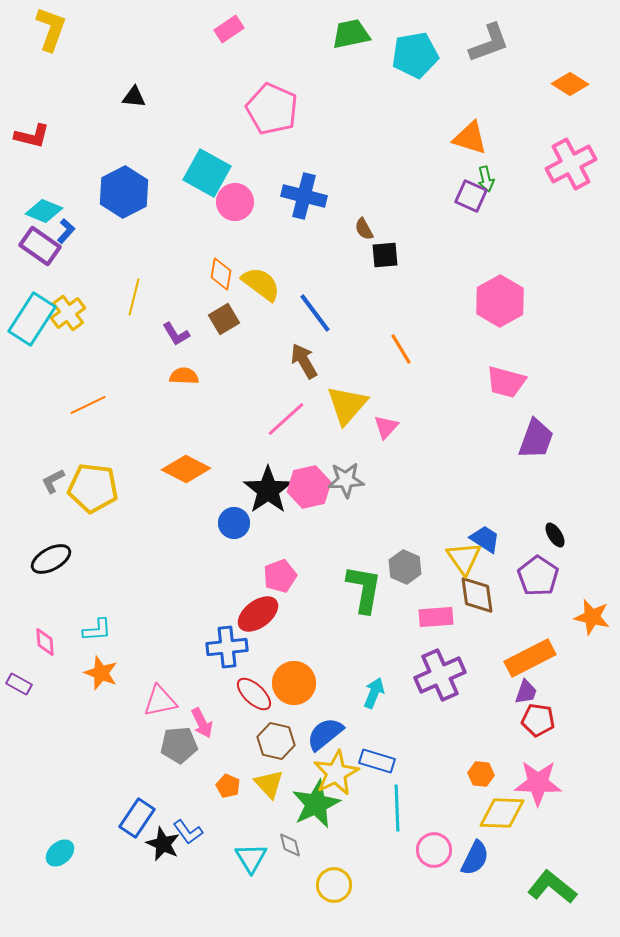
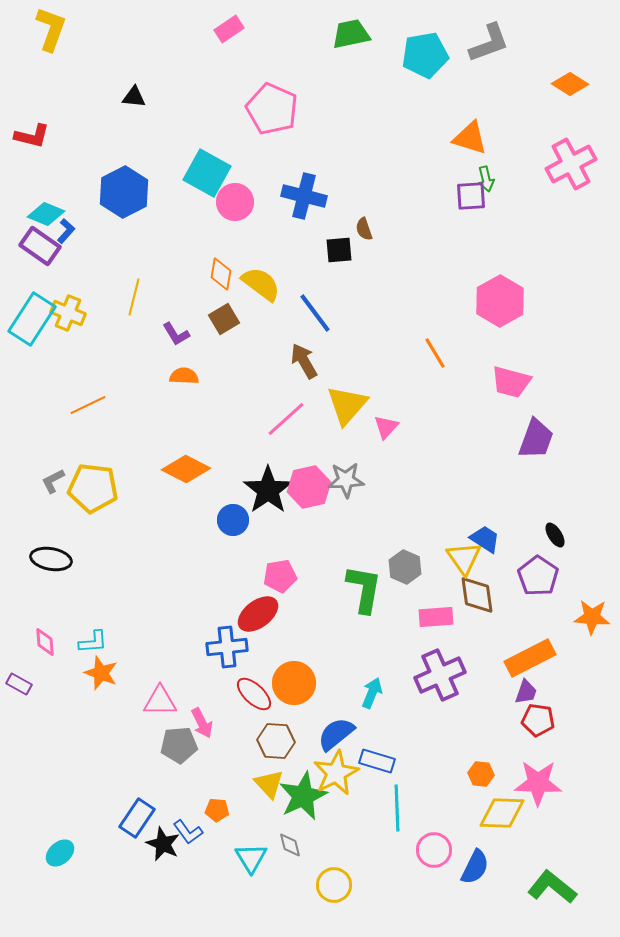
cyan pentagon at (415, 55): moved 10 px right
purple square at (471, 196): rotated 28 degrees counterclockwise
cyan diamond at (44, 211): moved 2 px right, 3 px down
brown semicircle at (364, 229): rotated 10 degrees clockwise
black square at (385, 255): moved 46 px left, 5 px up
yellow cross at (68, 313): rotated 32 degrees counterclockwise
orange line at (401, 349): moved 34 px right, 4 px down
pink trapezoid at (506, 382): moved 5 px right
blue circle at (234, 523): moved 1 px left, 3 px up
black ellipse at (51, 559): rotated 39 degrees clockwise
pink pentagon at (280, 576): rotated 12 degrees clockwise
orange star at (592, 617): rotated 9 degrees counterclockwise
cyan L-shape at (97, 630): moved 4 px left, 12 px down
cyan arrow at (374, 693): moved 2 px left
pink triangle at (160, 701): rotated 12 degrees clockwise
blue semicircle at (325, 734): moved 11 px right
brown hexagon at (276, 741): rotated 9 degrees counterclockwise
orange pentagon at (228, 786): moved 11 px left, 24 px down; rotated 20 degrees counterclockwise
green star at (316, 804): moved 13 px left, 8 px up
blue semicircle at (475, 858): moved 9 px down
